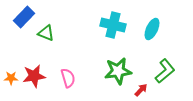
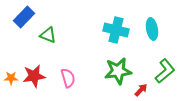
cyan cross: moved 3 px right, 5 px down
cyan ellipse: rotated 35 degrees counterclockwise
green triangle: moved 2 px right, 2 px down
